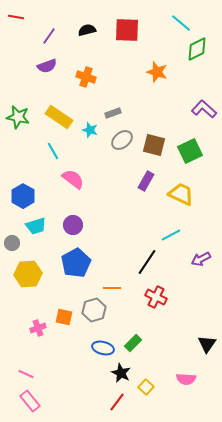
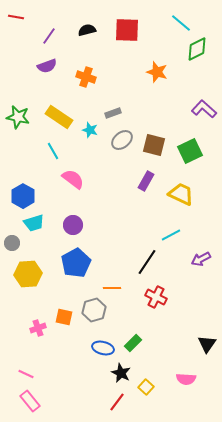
cyan trapezoid at (36, 226): moved 2 px left, 3 px up
